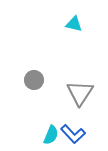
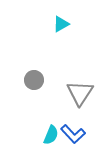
cyan triangle: moved 13 px left; rotated 42 degrees counterclockwise
